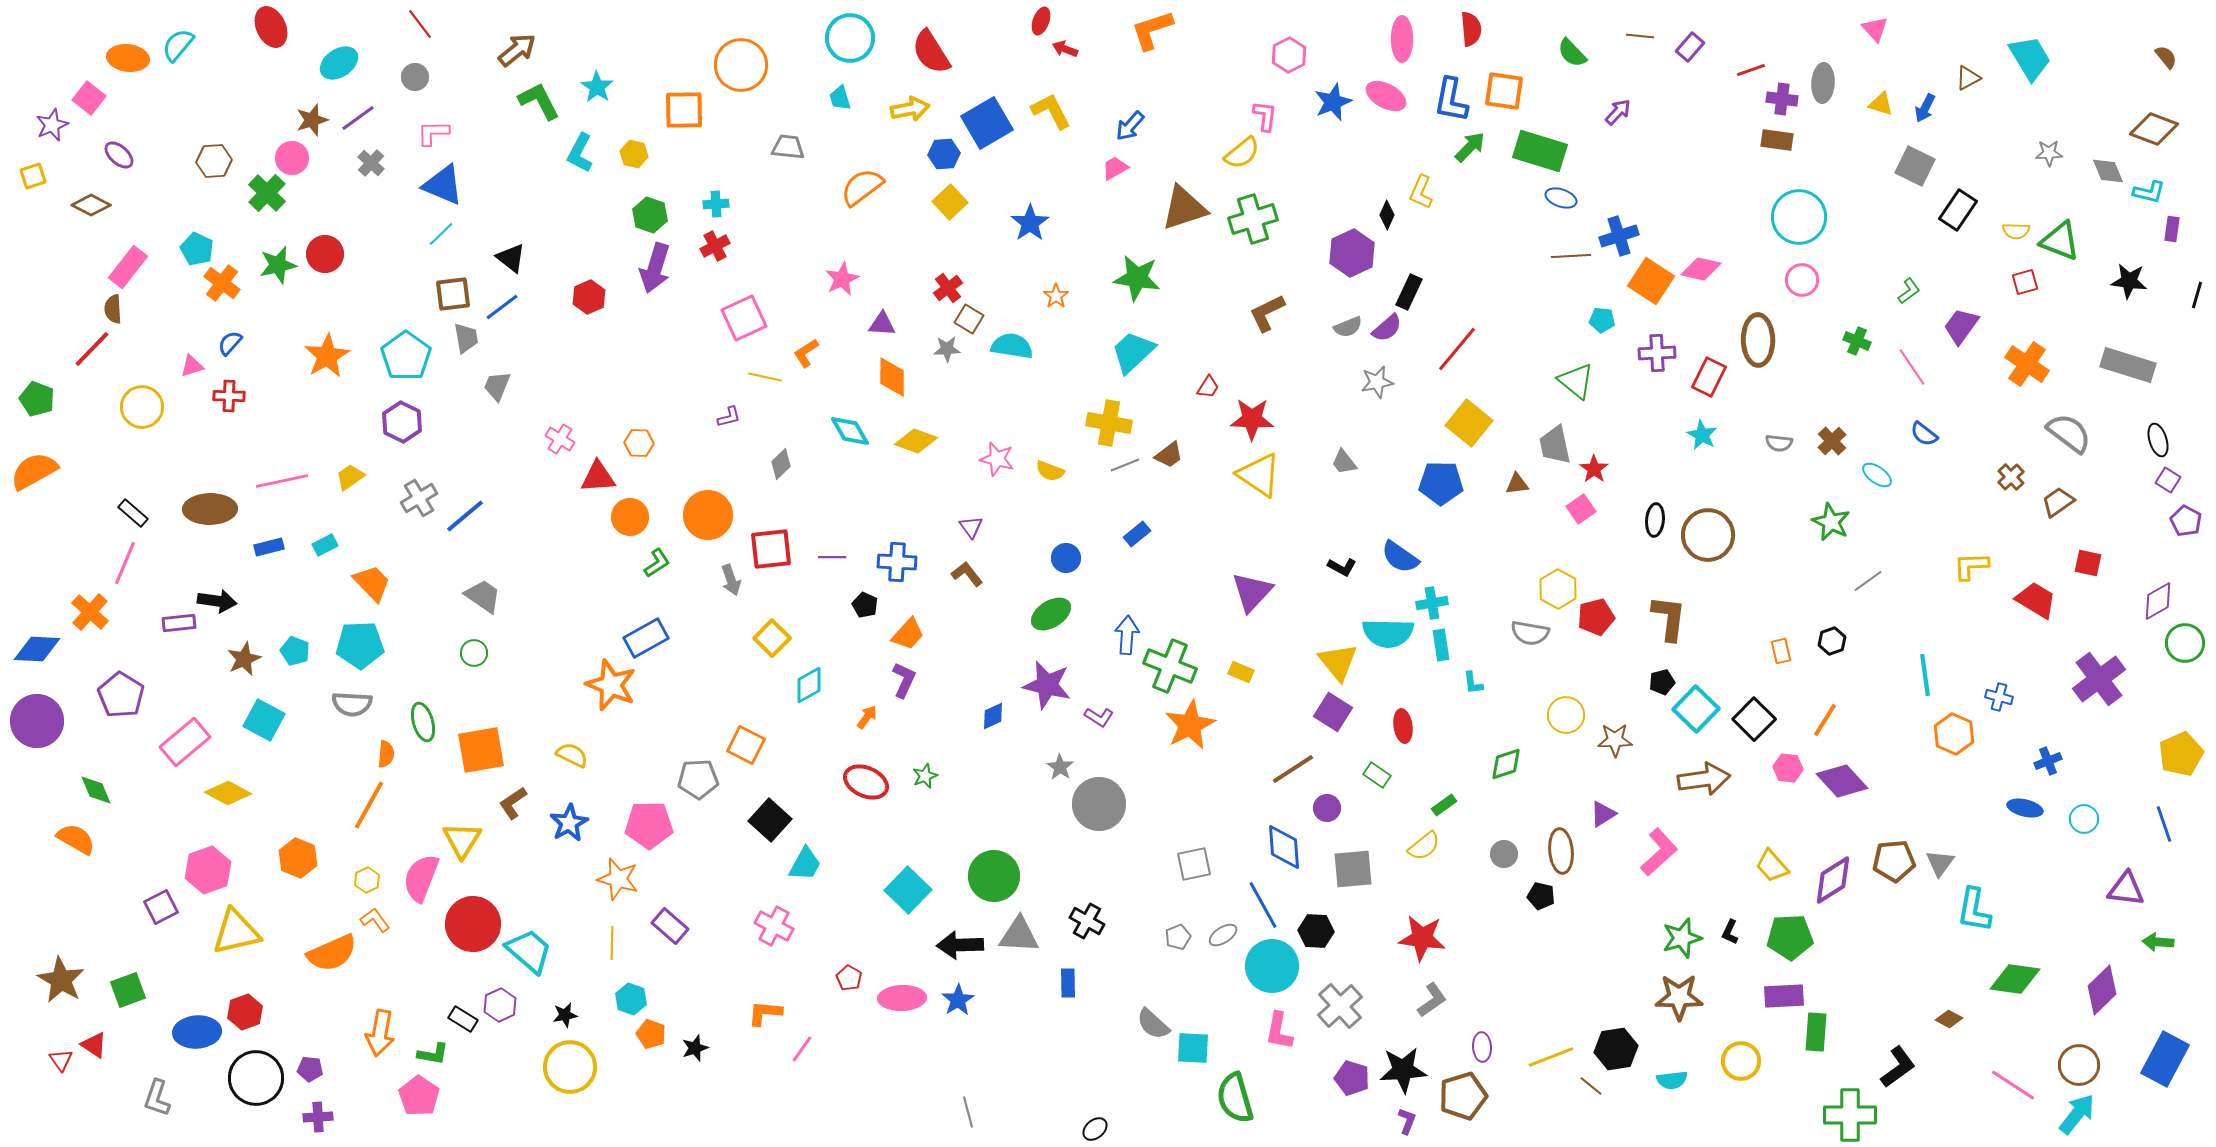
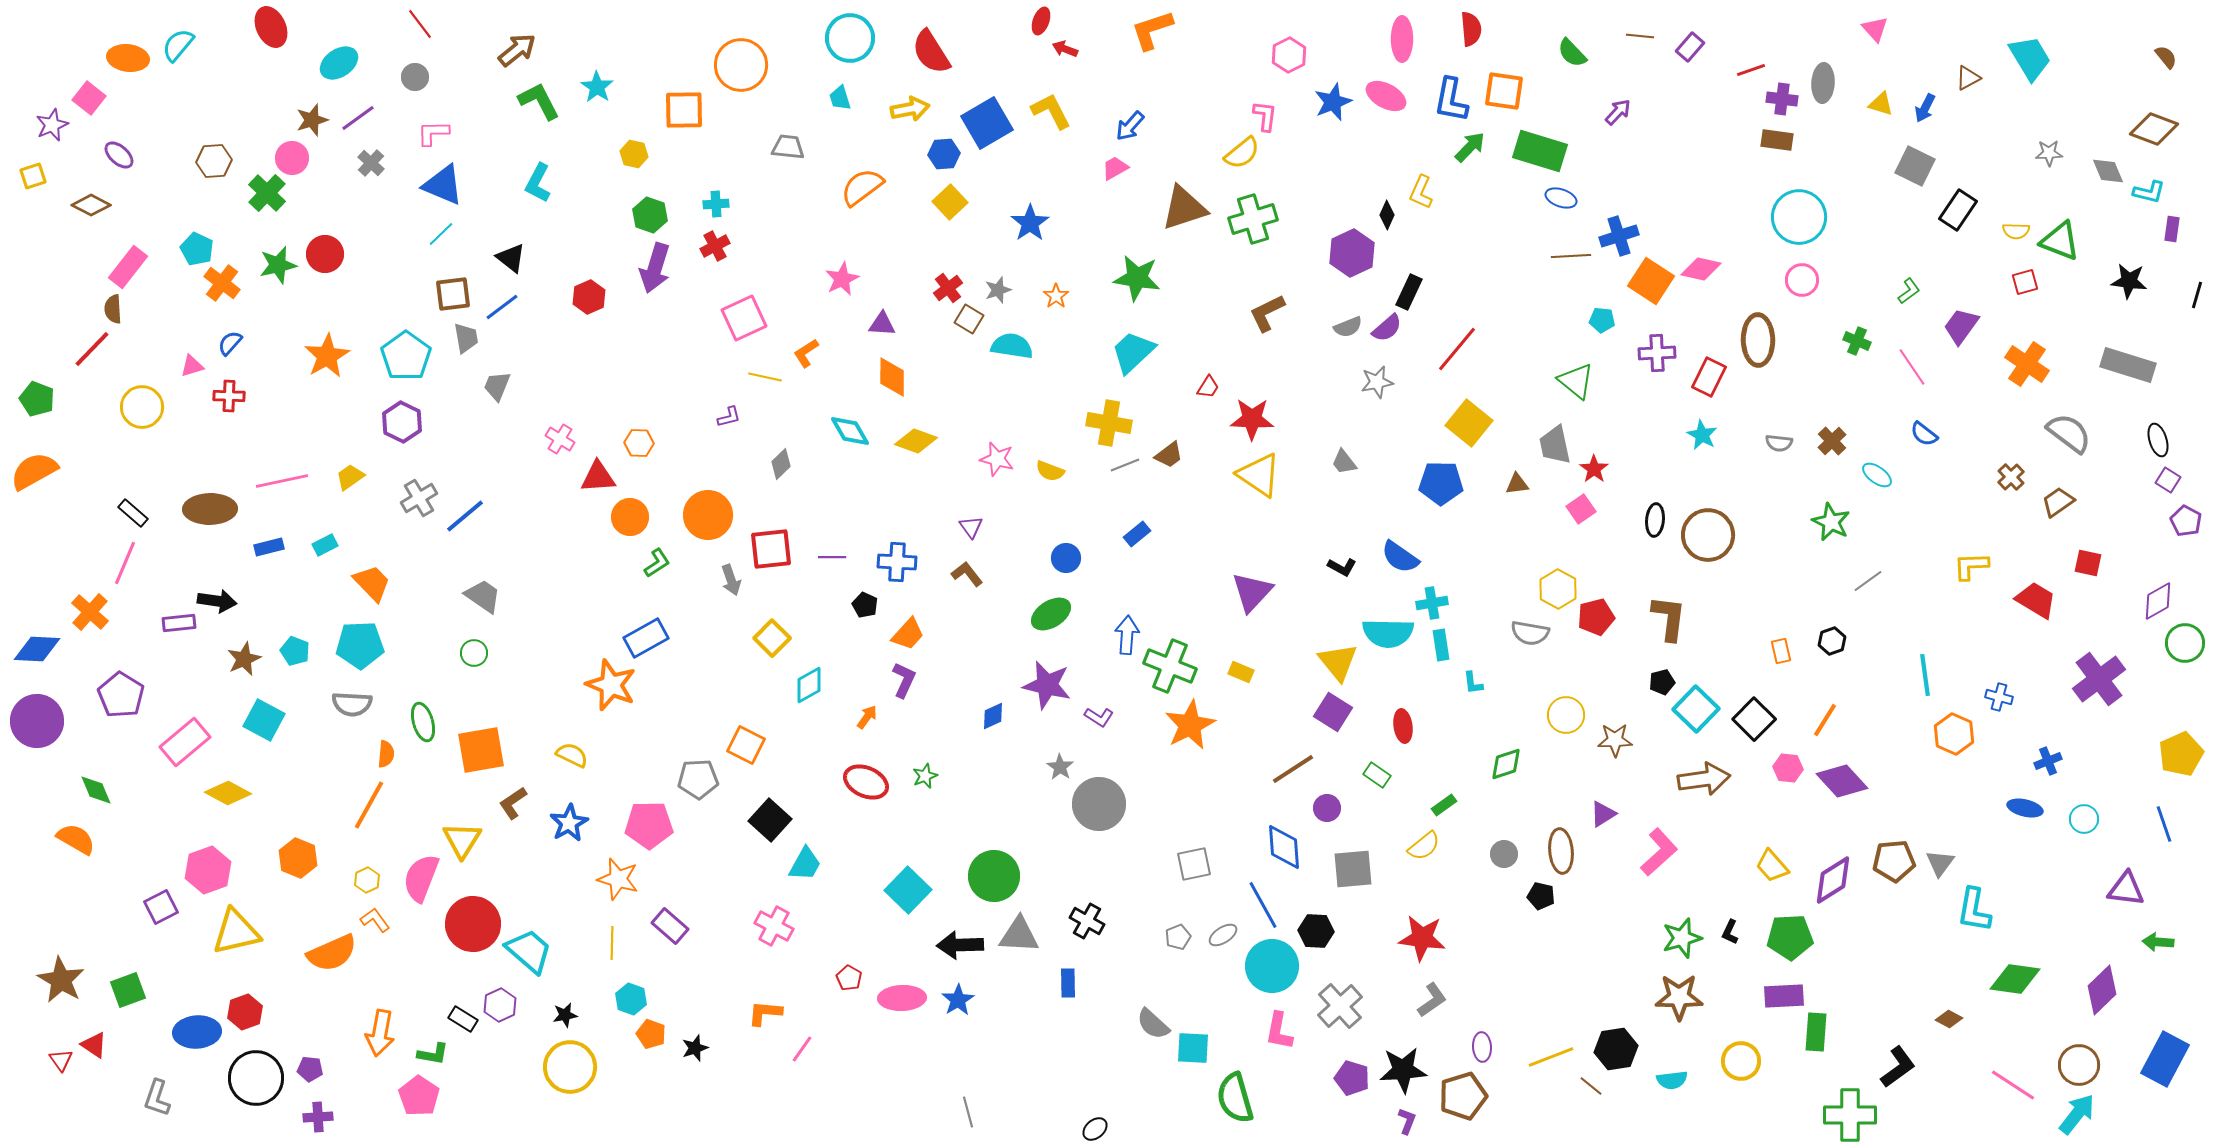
cyan L-shape at (580, 153): moved 42 px left, 30 px down
gray star at (947, 349): moved 51 px right, 59 px up; rotated 16 degrees counterclockwise
